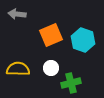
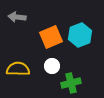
gray arrow: moved 3 px down
orange square: moved 2 px down
cyan hexagon: moved 3 px left, 5 px up; rotated 20 degrees clockwise
white circle: moved 1 px right, 2 px up
